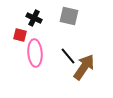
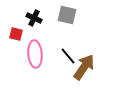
gray square: moved 2 px left, 1 px up
red square: moved 4 px left, 1 px up
pink ellipse: moved 1 px down
